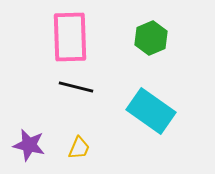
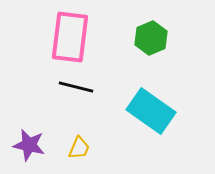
pink rectangle: rotated 9 degrees clockwise
